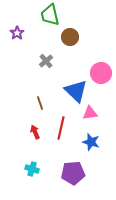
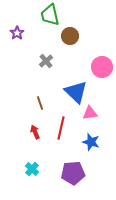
brown circle: moved 1 px up
pink circle: moved 1 px right, 6 px up
blue triangle: moved 1 px down
cyan cross: rotated 24 degrees clockwise
